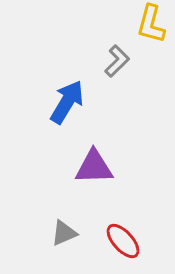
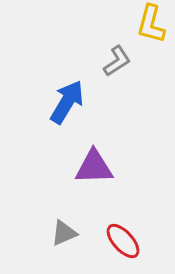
gray L-shape: rotated 12 degrees clockwise
